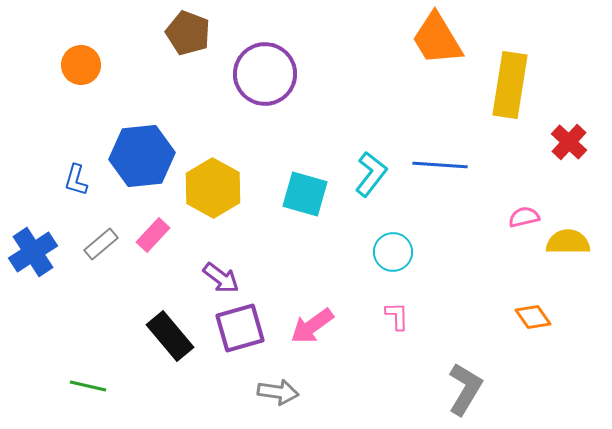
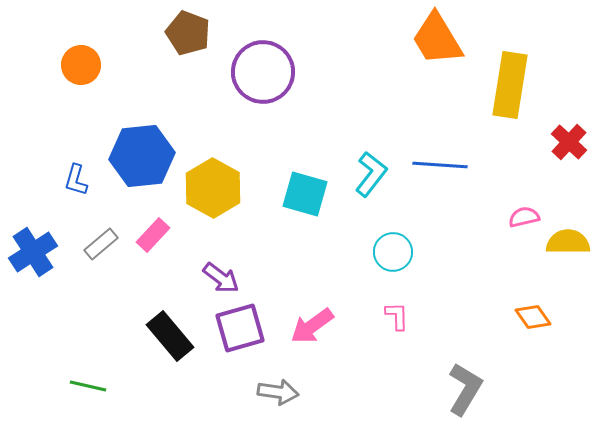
purple circle: moved 2 px left, 2 px up
